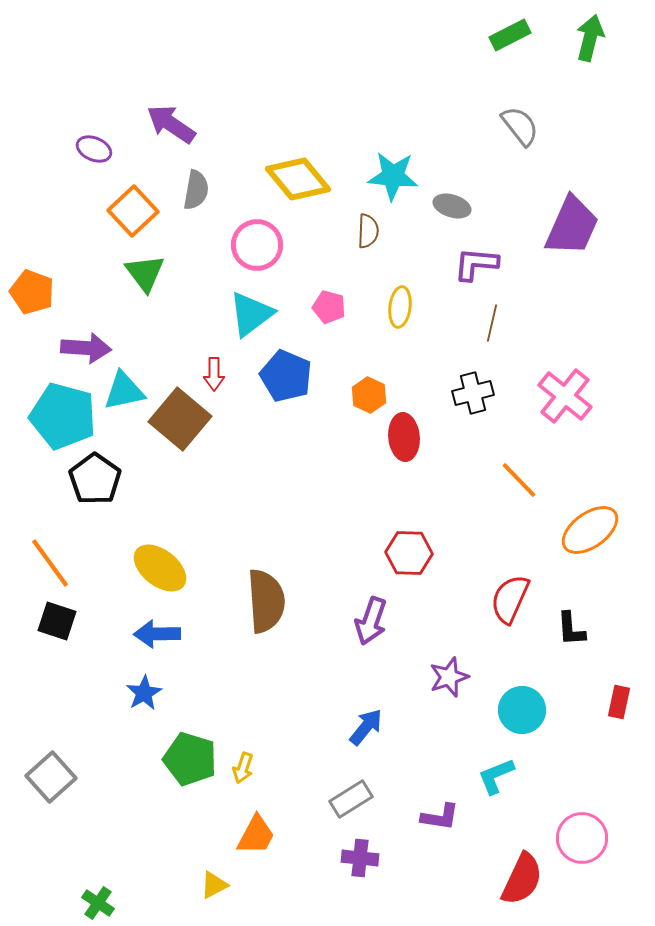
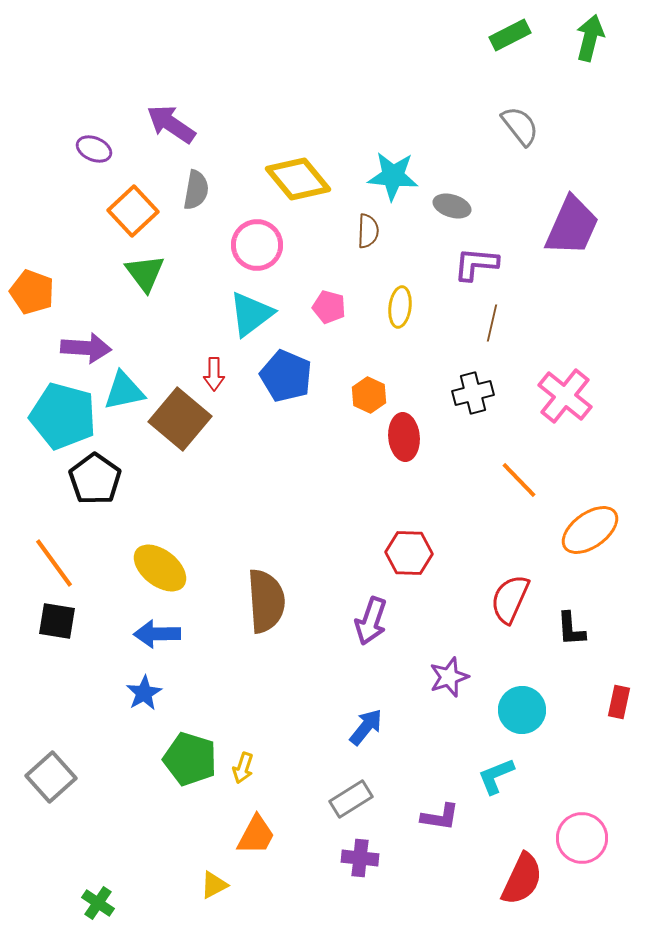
orange line at (50, 563): moved 4 px right
black square at (57, 621): rotated 9 degrees counterclockwise
